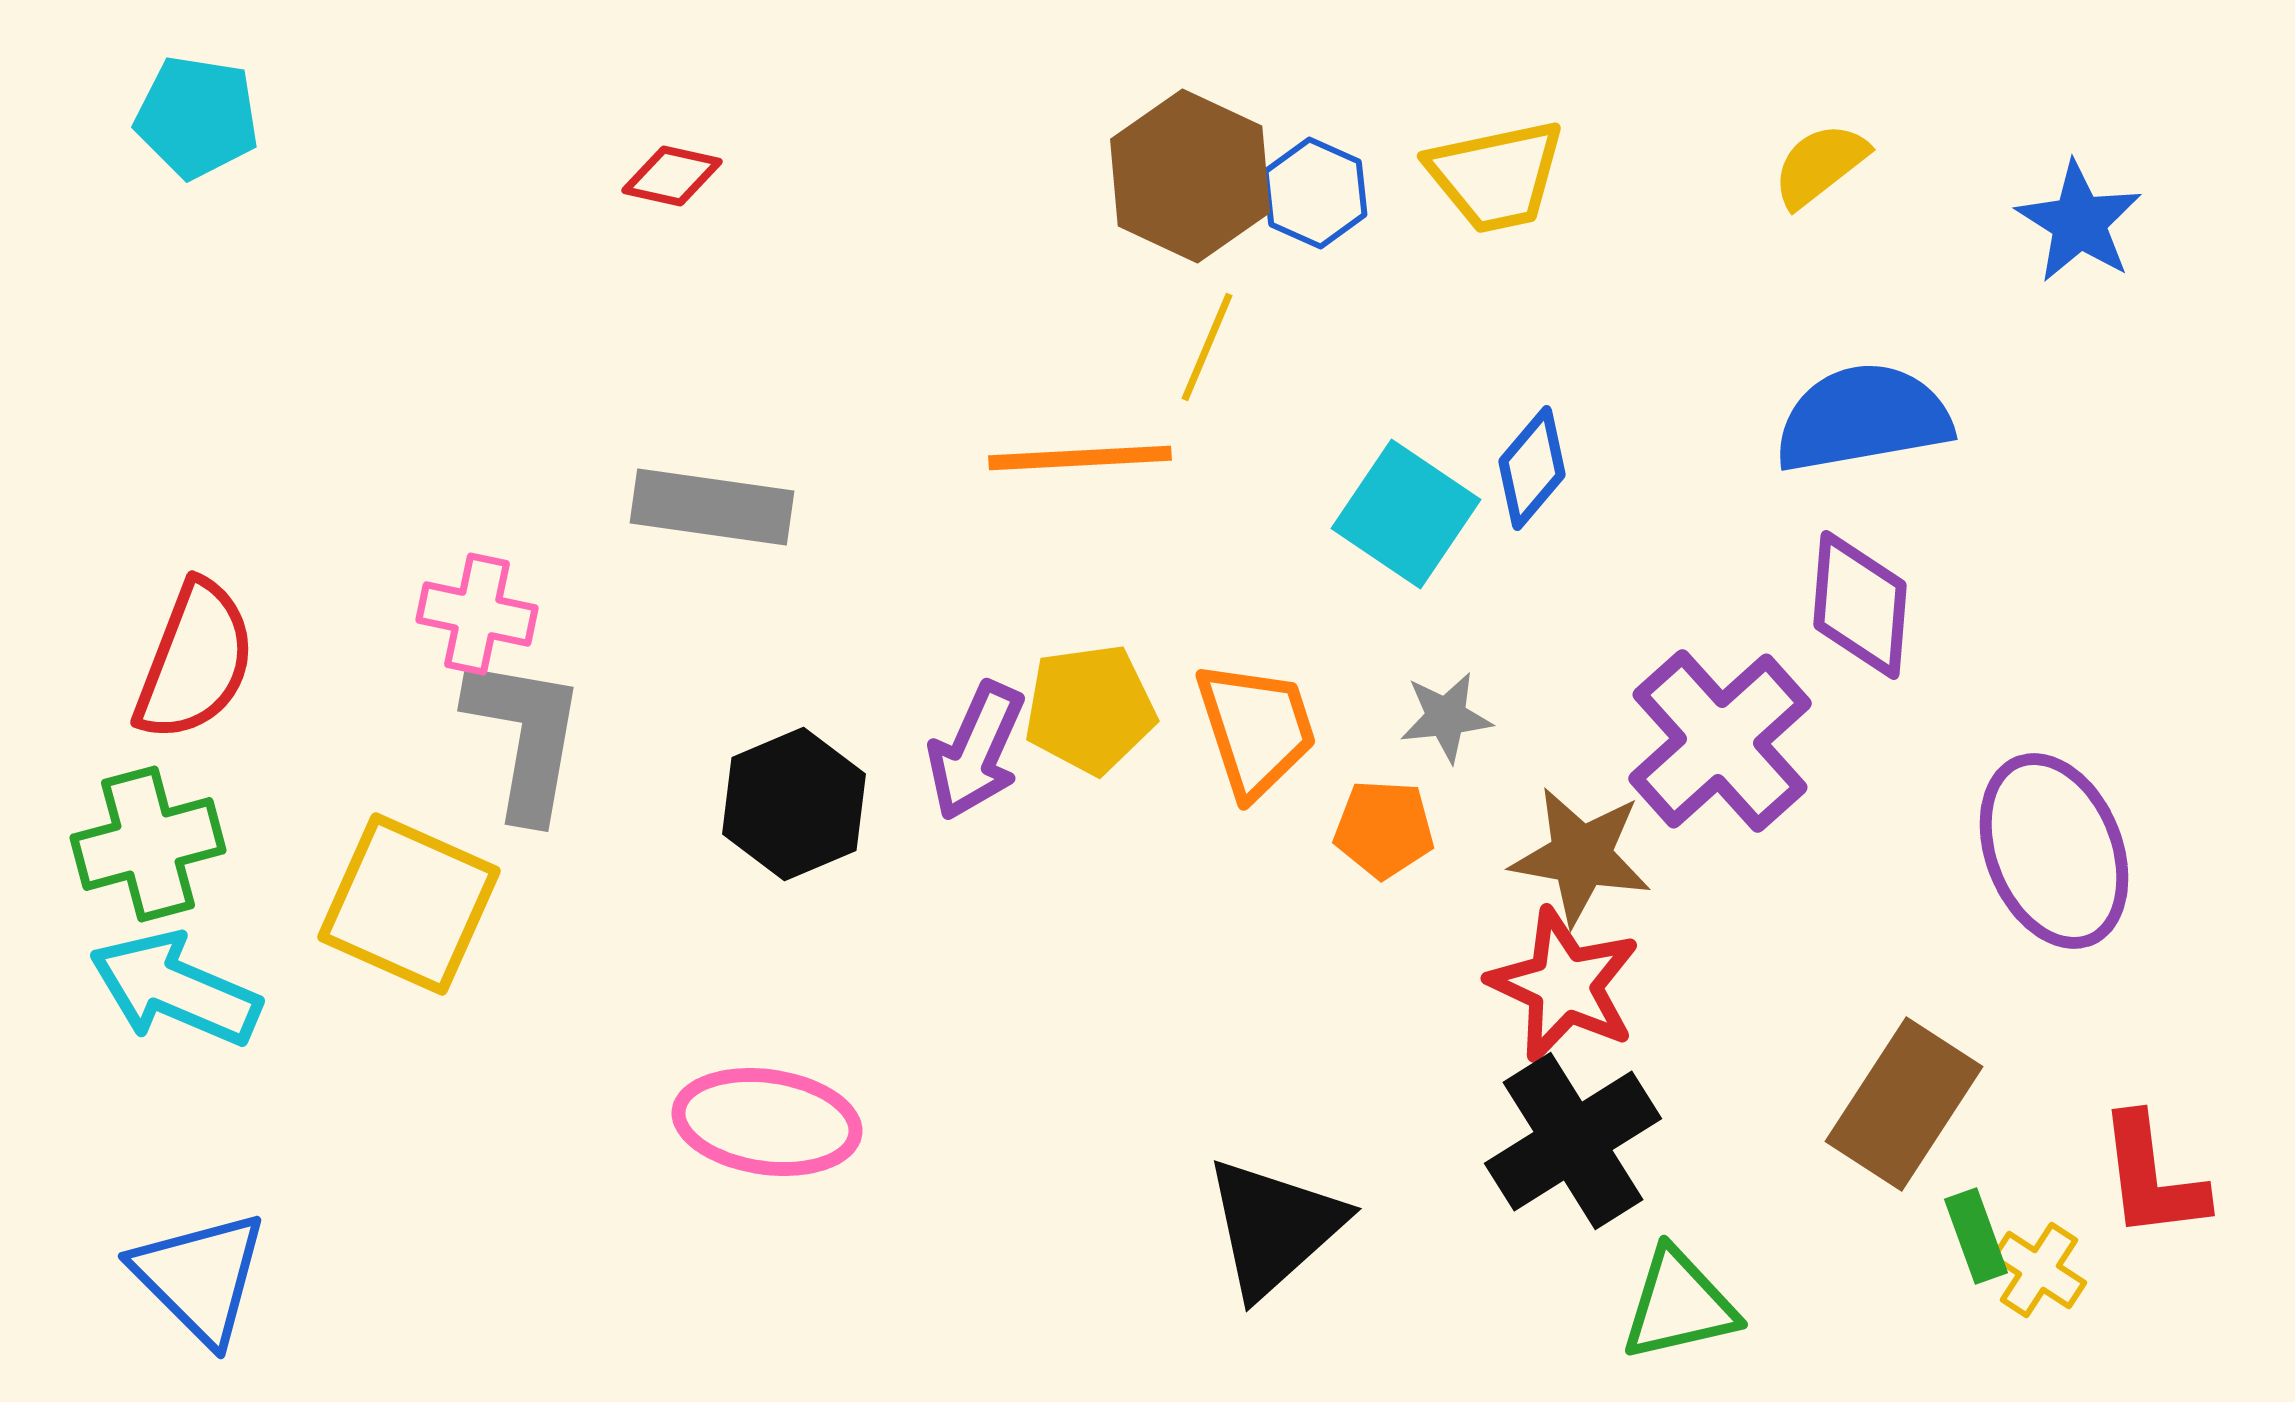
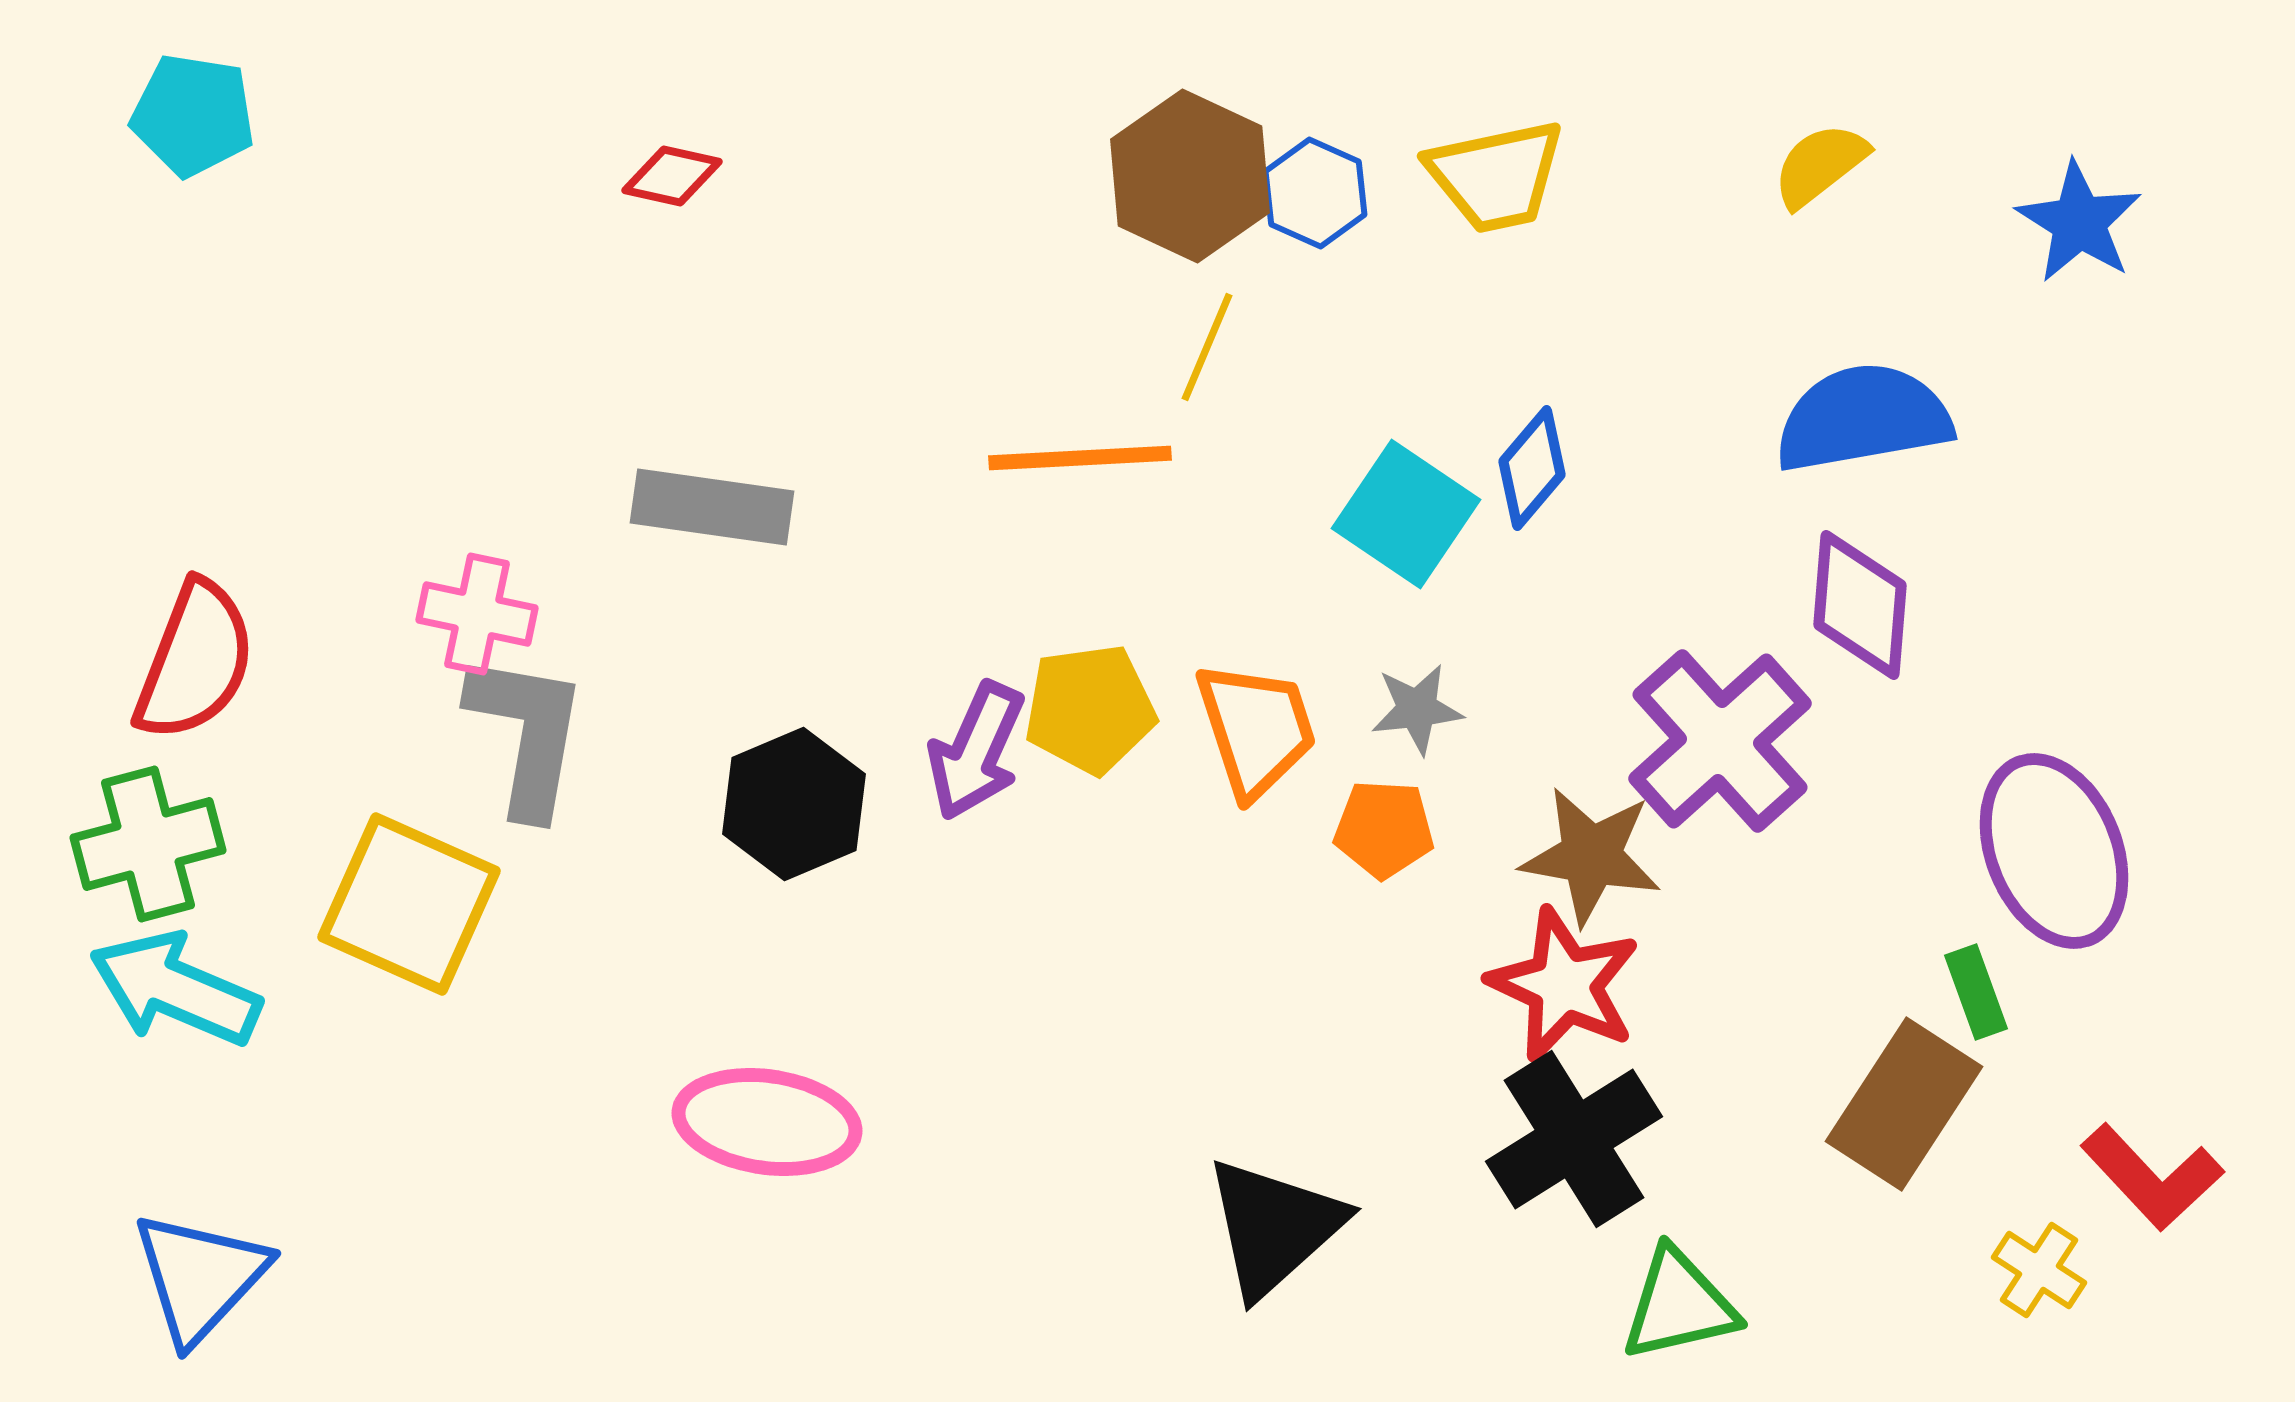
cyan pentagon: moved 4 px left, 2 px up
gray star: moved 29 px left, 8 px up
gray L-shape: moved 2 px right, 3 px up
brown star: moved 10 px right
black cross: moved 1 px right, 2 px up
red L-shape: rotated 36 degrees counterclockwise
green rectangle: moved 244 px up
blue triangle: rotated 28 degrees clockwise
